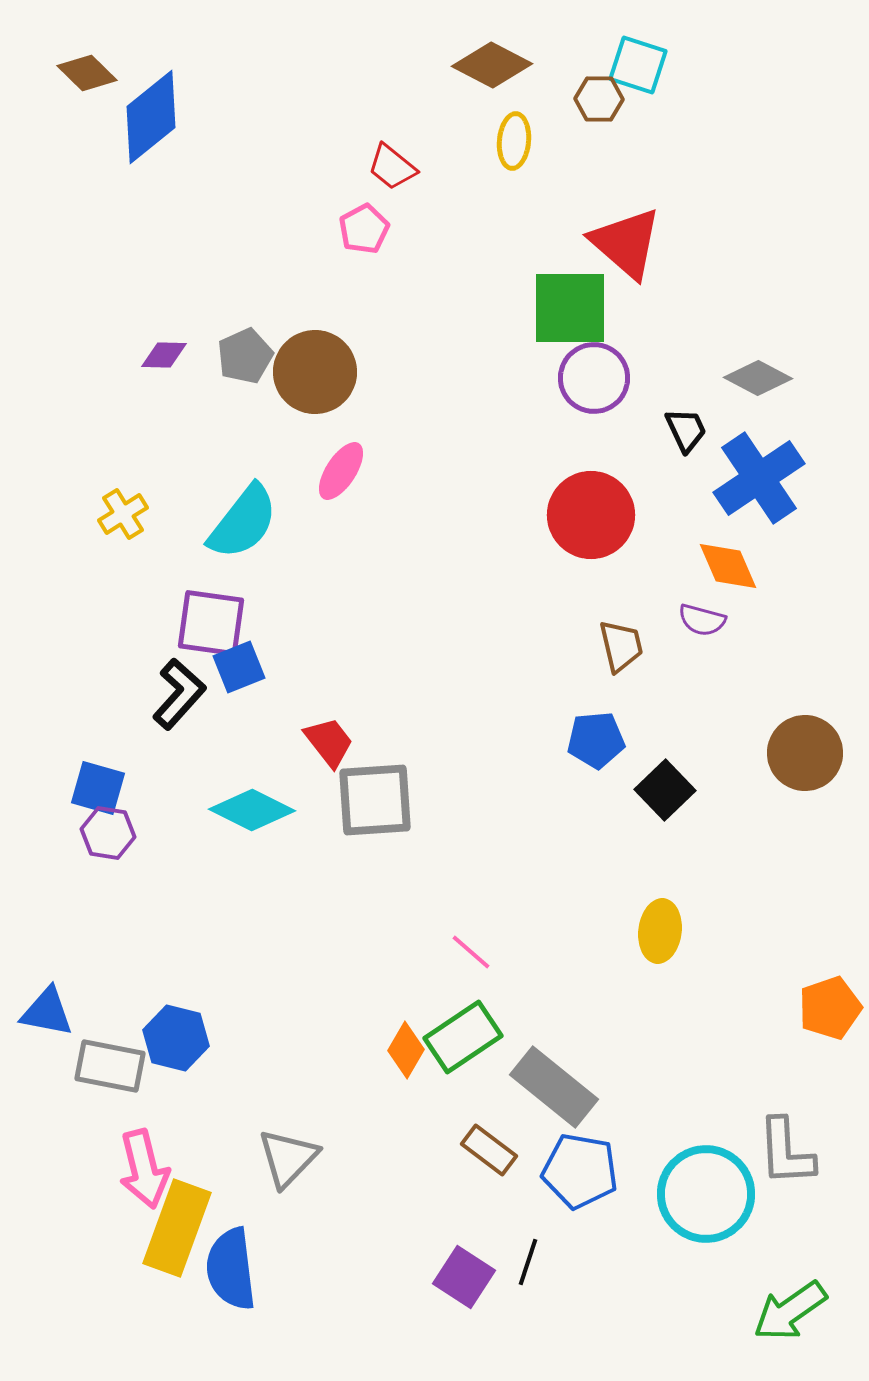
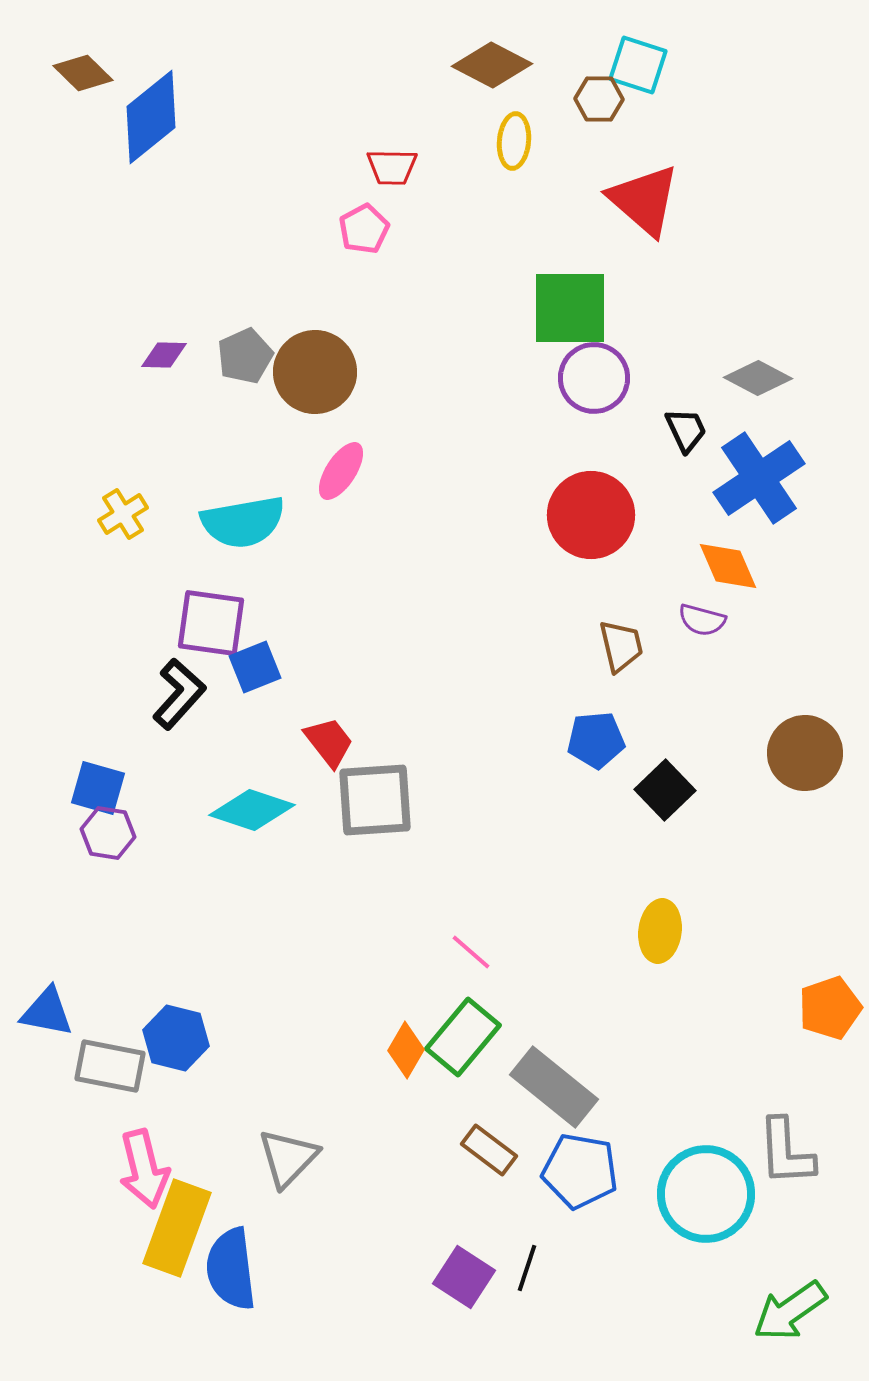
brown diamond at (87, 73): moved 4 px left
red trapezoid at (392, 167): rotated 38 degrees counterclockwise
red triangle at (626, 243): moved 18 px right, 43 px up
cyan semicircle at (243, 522): rotated 42 degrees clockwise
blue square at (239, 667): moved 16 px right
cyan diamond at (252, 810): rotated 8 degrees counterclockwise
green rectangle at (463, 1037): rotated 16 degrees counterclockwise
black line at (528, 1262): moved 1 px left, 6 px down
